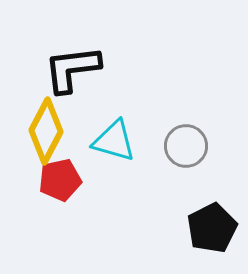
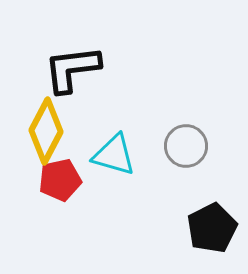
cyan triangle: moved 14 px down
